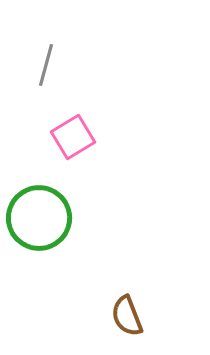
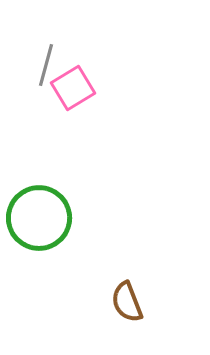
pink square: moved 49 px up
brown semicircle: moved 14 px up
